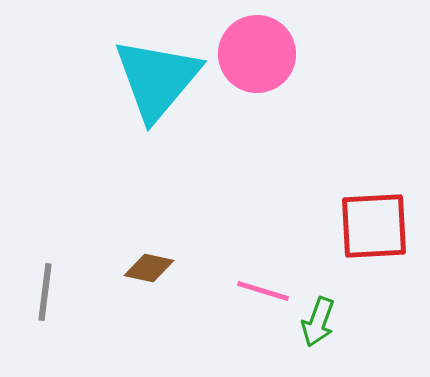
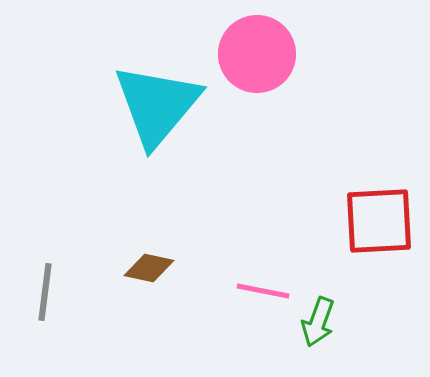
cyan triangle: moved 26 px down
red square: moved 5 px right, 5 px up
pink line: rotated 6 degrees counterclockwise
